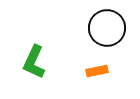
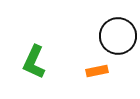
black circle: moved 11 px right, 8 px down
